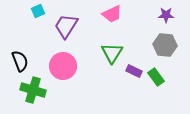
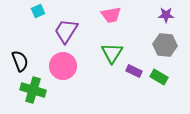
pink trapezoid: moved 1 px left, 1 px down; rotated 15 degrees clockwise
purple trapezoid: moved 5 px down
green rectangle: moved 3 px right; rotated 24 degrees counterclockwise
